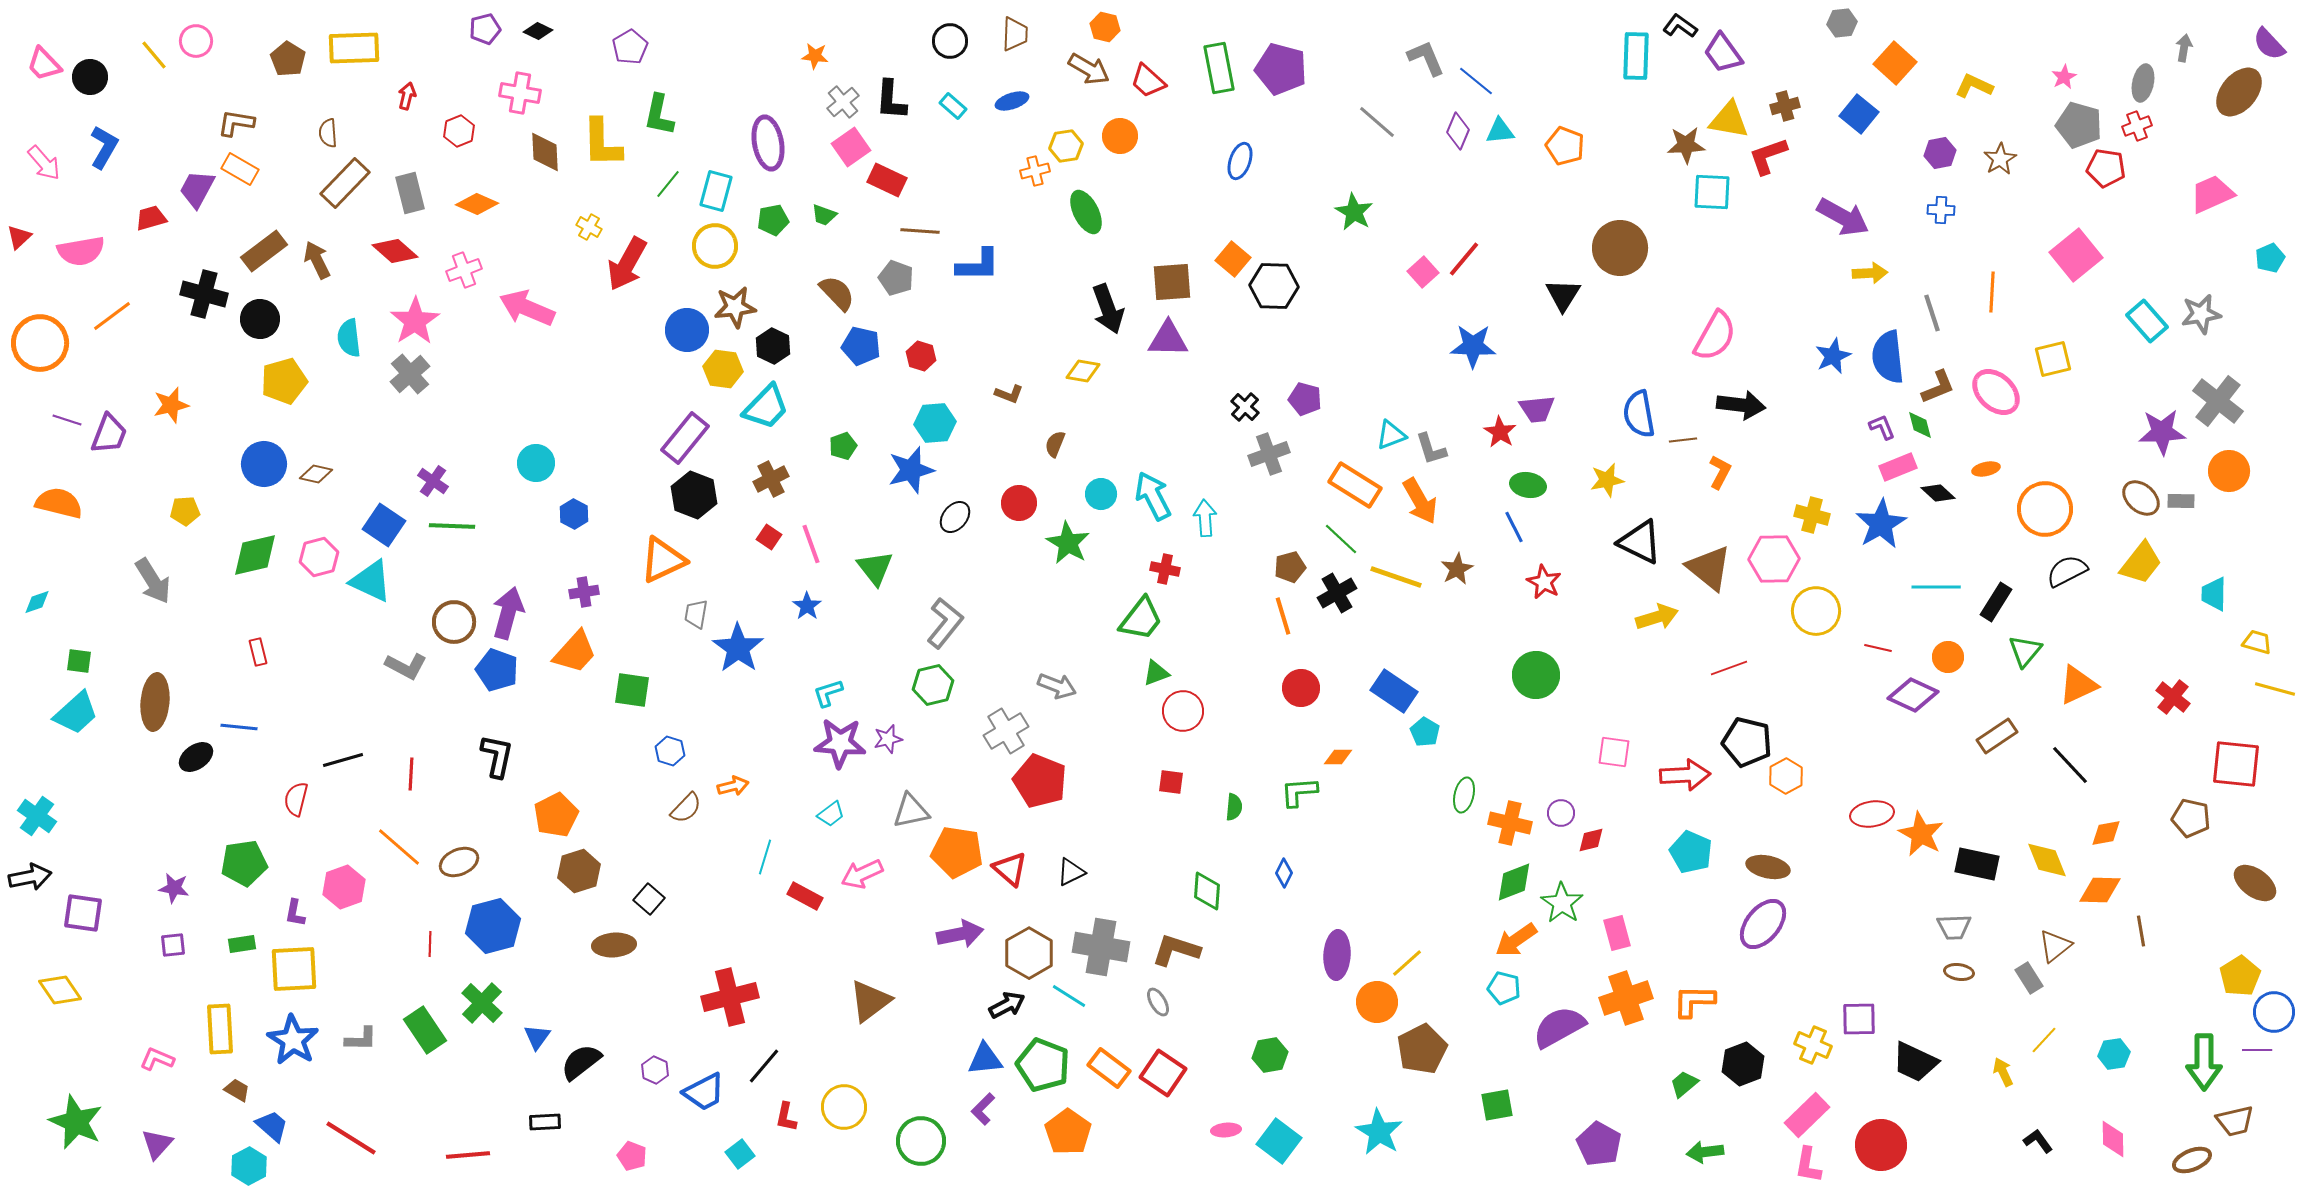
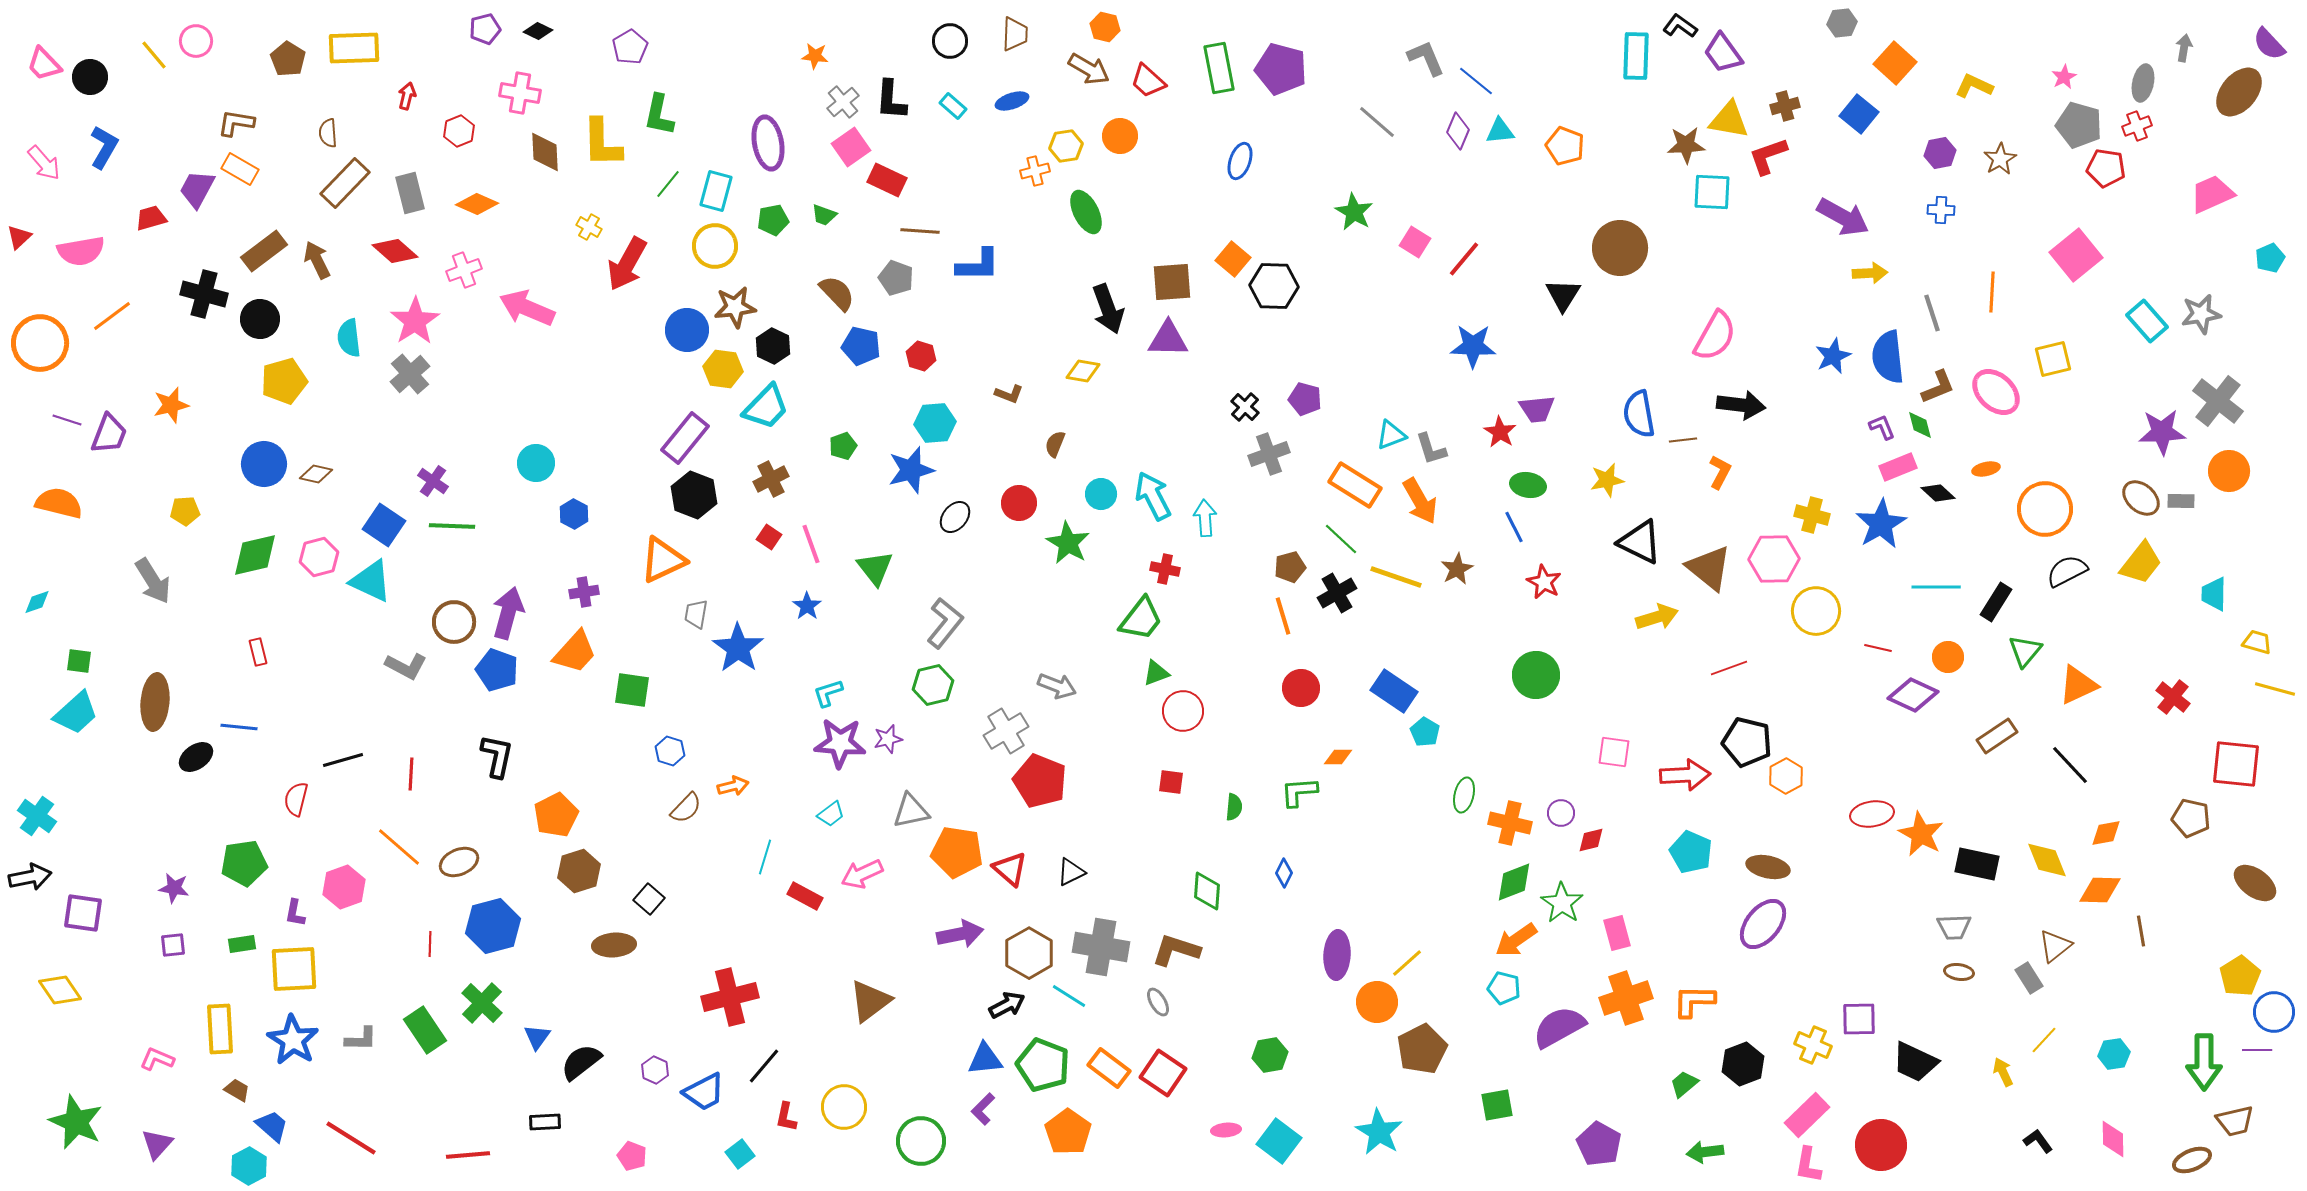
pink square at (1423, 272): moved 8 px left, 30 px up; rotated 16 degrees counterclockwise
